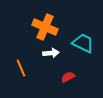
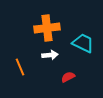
orange cross: moved 2 px right, 1 px down; rotated 30 degrees counterclockwise
white arrow: moved 1 px left, 2 px down
orange line: moved 1 px left, 1 px up
